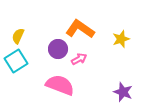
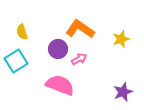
yellow semicircle: moved 4 px right, 4 px up; rotated 42 degrees counterclockwise
purple star: rotated 30 degrees clockwise
